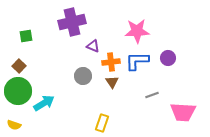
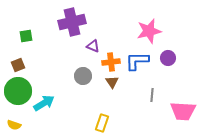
pink star: moved 12 px right; rotated 10 degrees counterclockwise
brown square: moved 1 px left, 1 px up; rotated 24 degrees clockwise
gray line: rotated 64 degrees counterclockwise
pink trapezoid: moved 1 px up
